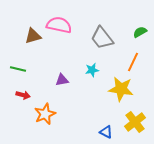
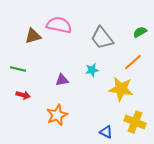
orange line: rotated 24 degrees clockwise
orange star: moved 12 px right, 1 px down
yellow cross: rotated 30 degrees counterclockwise
